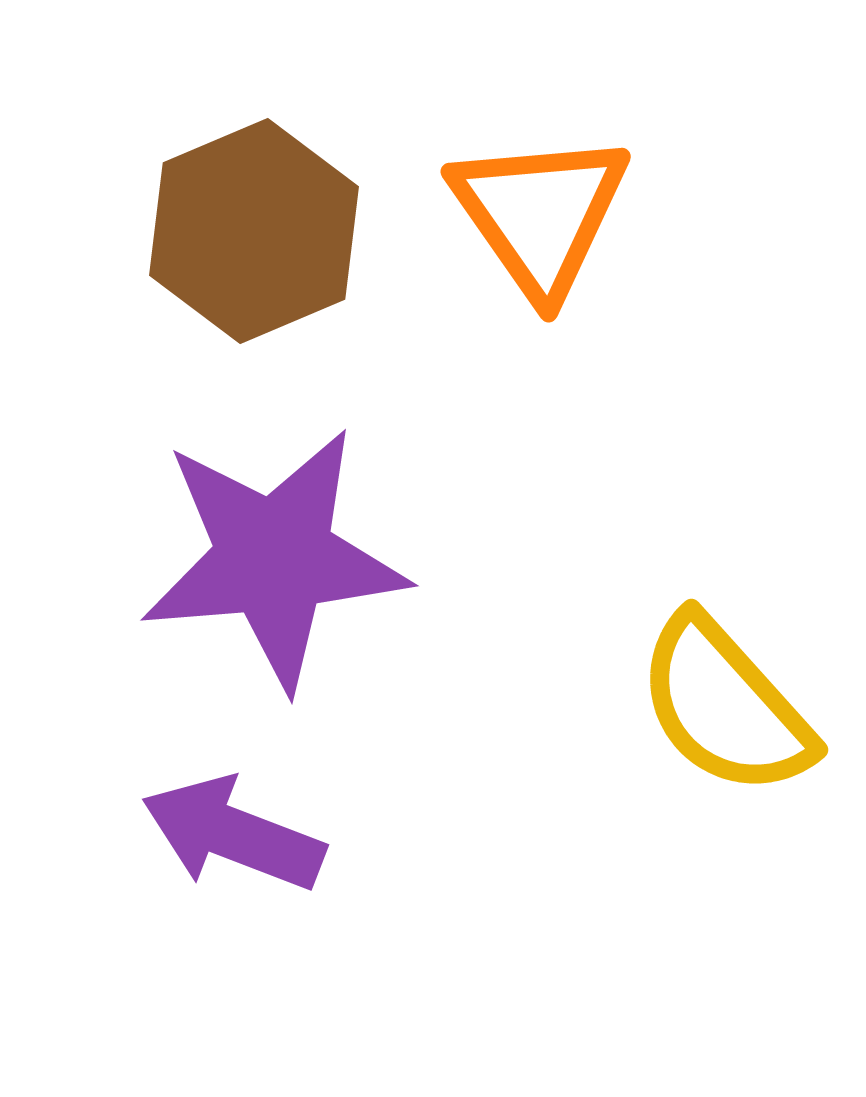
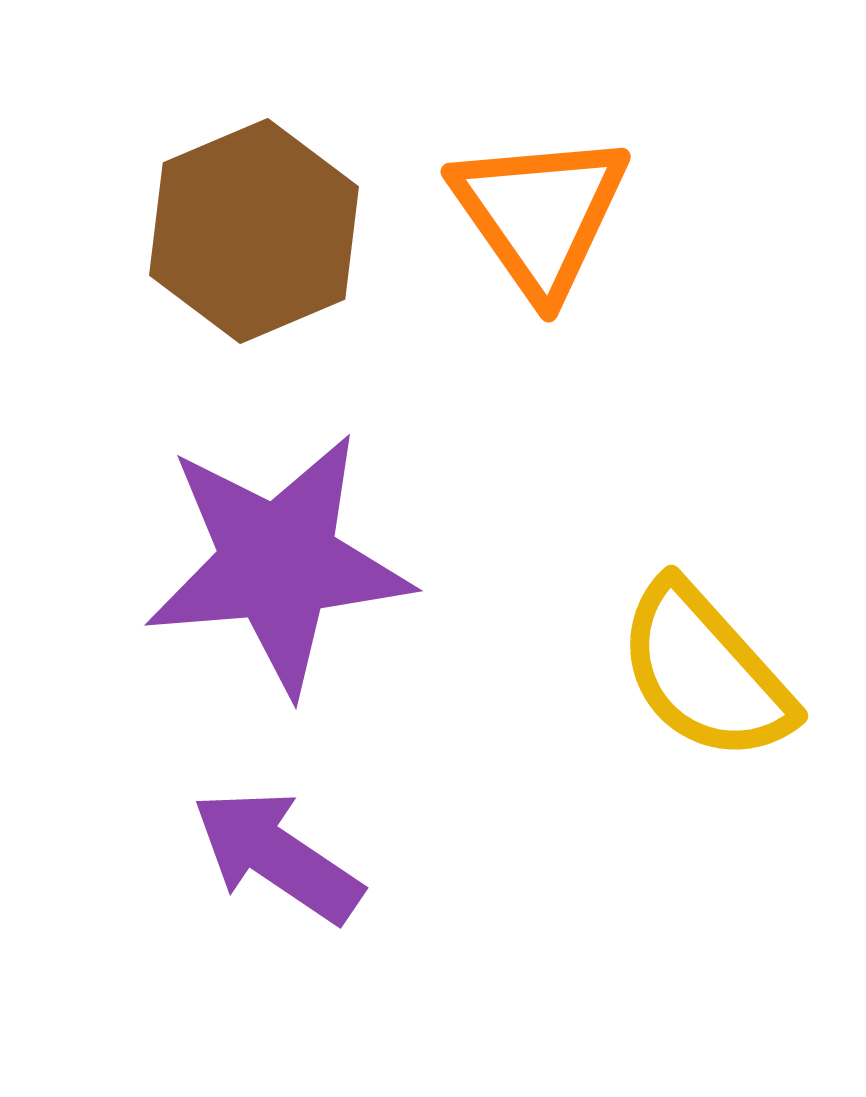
purple star: moved 4 px right, 5 px down
yellow semicircle: moved 20 px left, 34 px up
purple arrow: moved 44 px right, 22 px down; rotated 13 degrees clockwise
